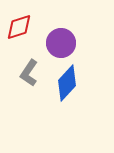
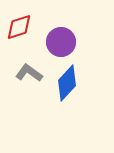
purple circle: moved 1 px up
gray L-shape: rotated 92 degrees clockwise
